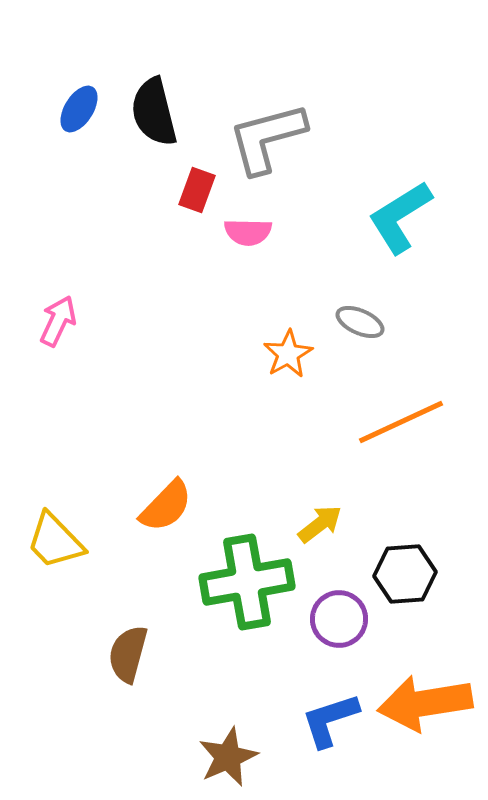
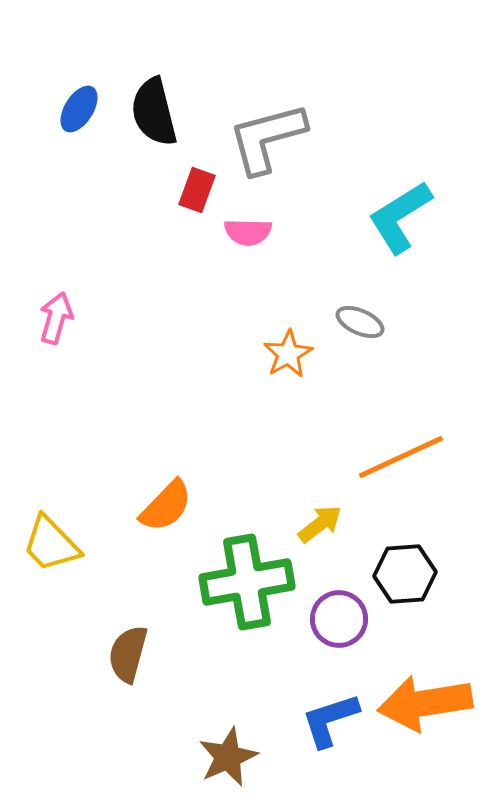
pink arrow: moved 2 px left, 3 px up; rotated 9 degrees counterclockwise
orange line: moved 35 px down
yellow trapezoid: moved 4 px left, 3 px down
